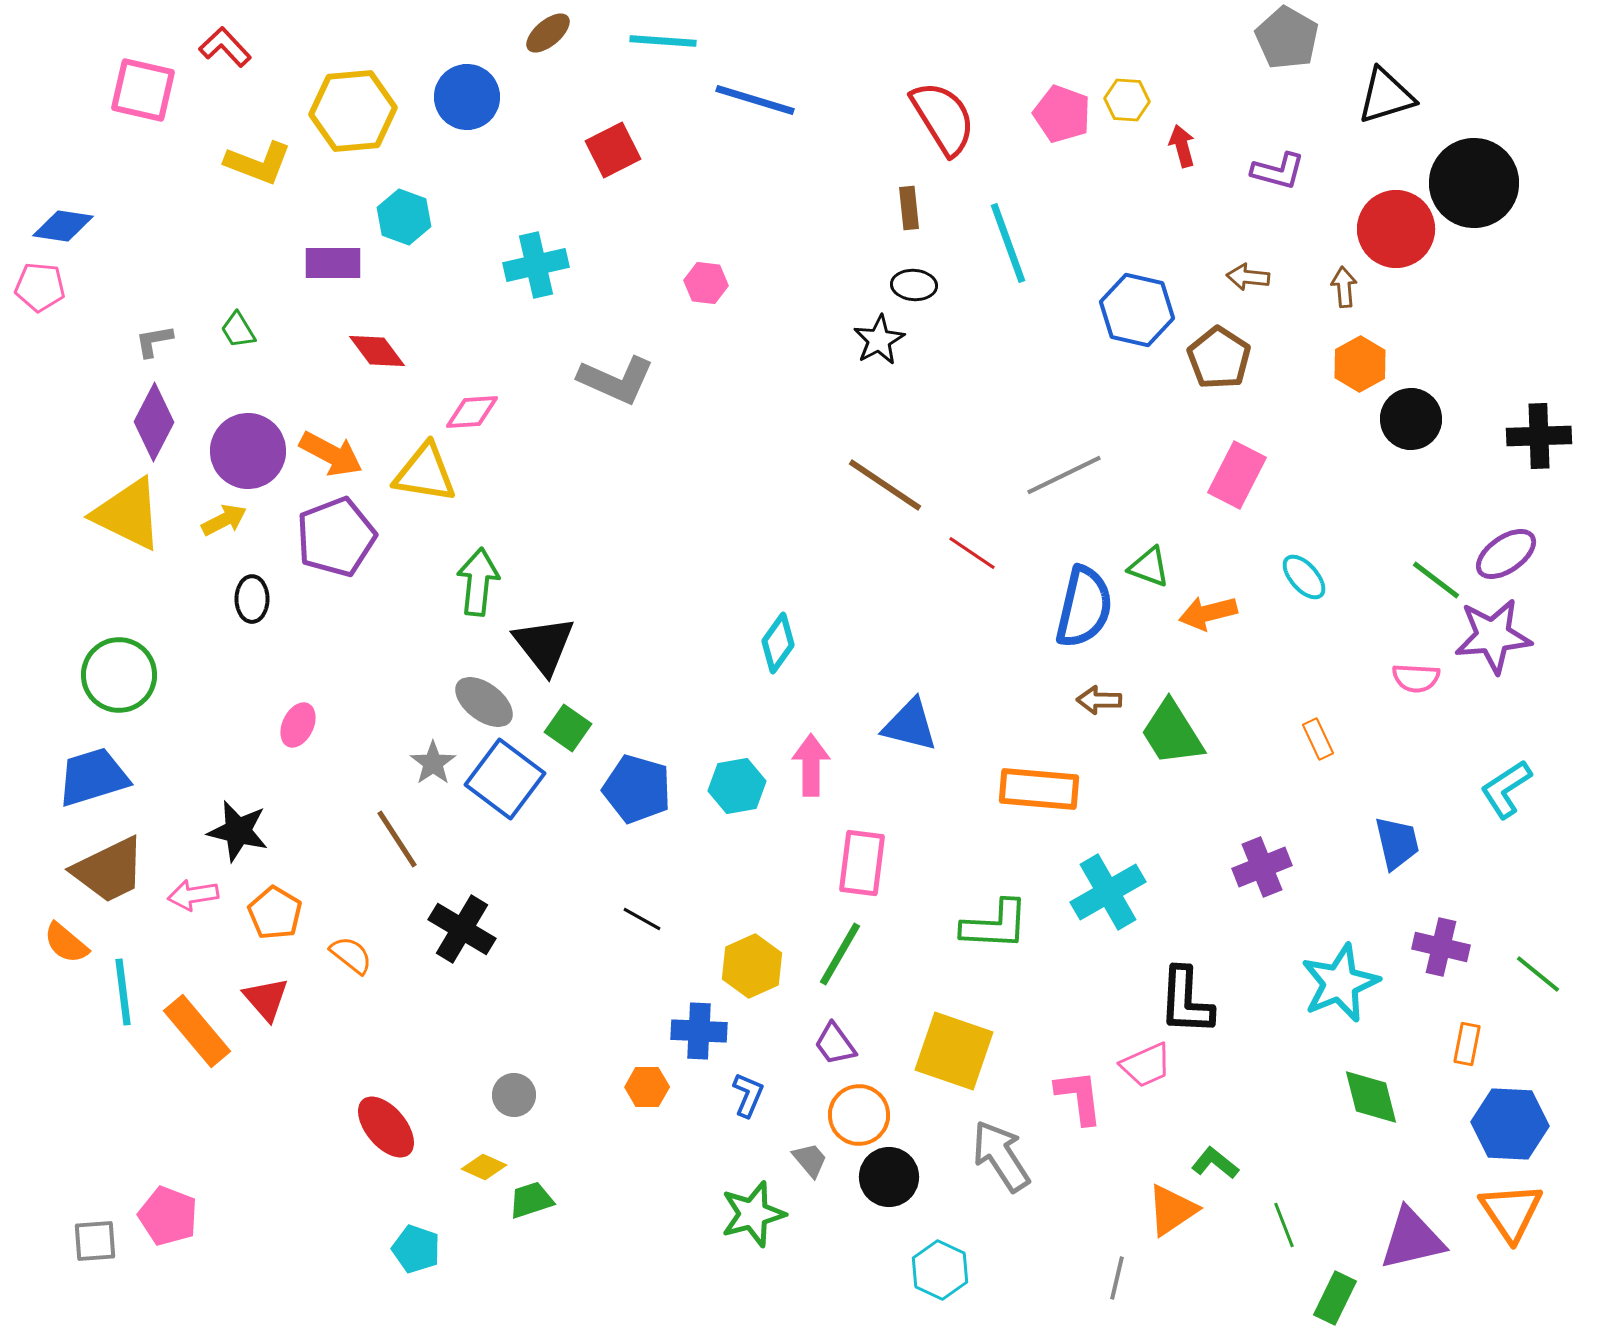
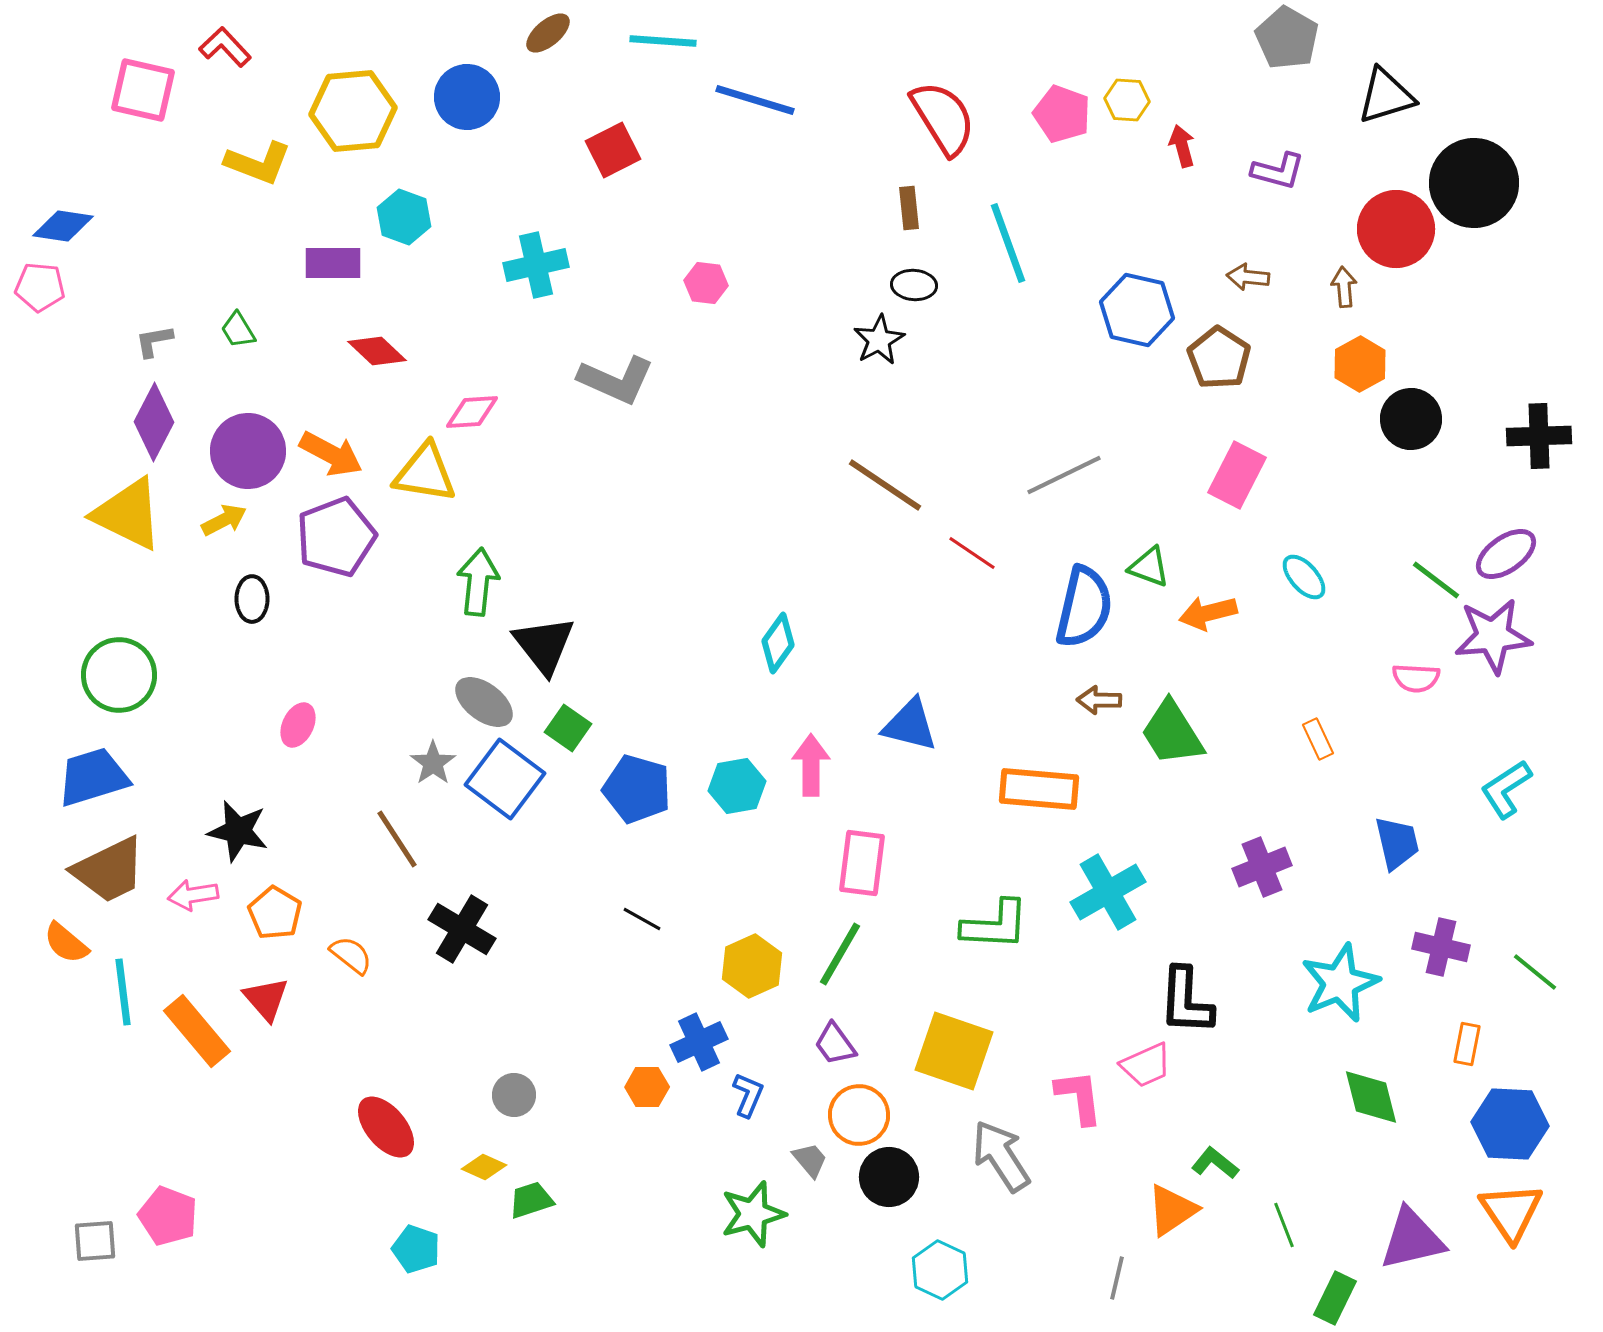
red diamond at (377, 351): rotated 10 degrees counterclockwise
green line at (1538, 974): moved 3 px left, 2 px up
blue cross at (699, 1031): moved 11 px down; rotated 28 degrees counterclockwise
